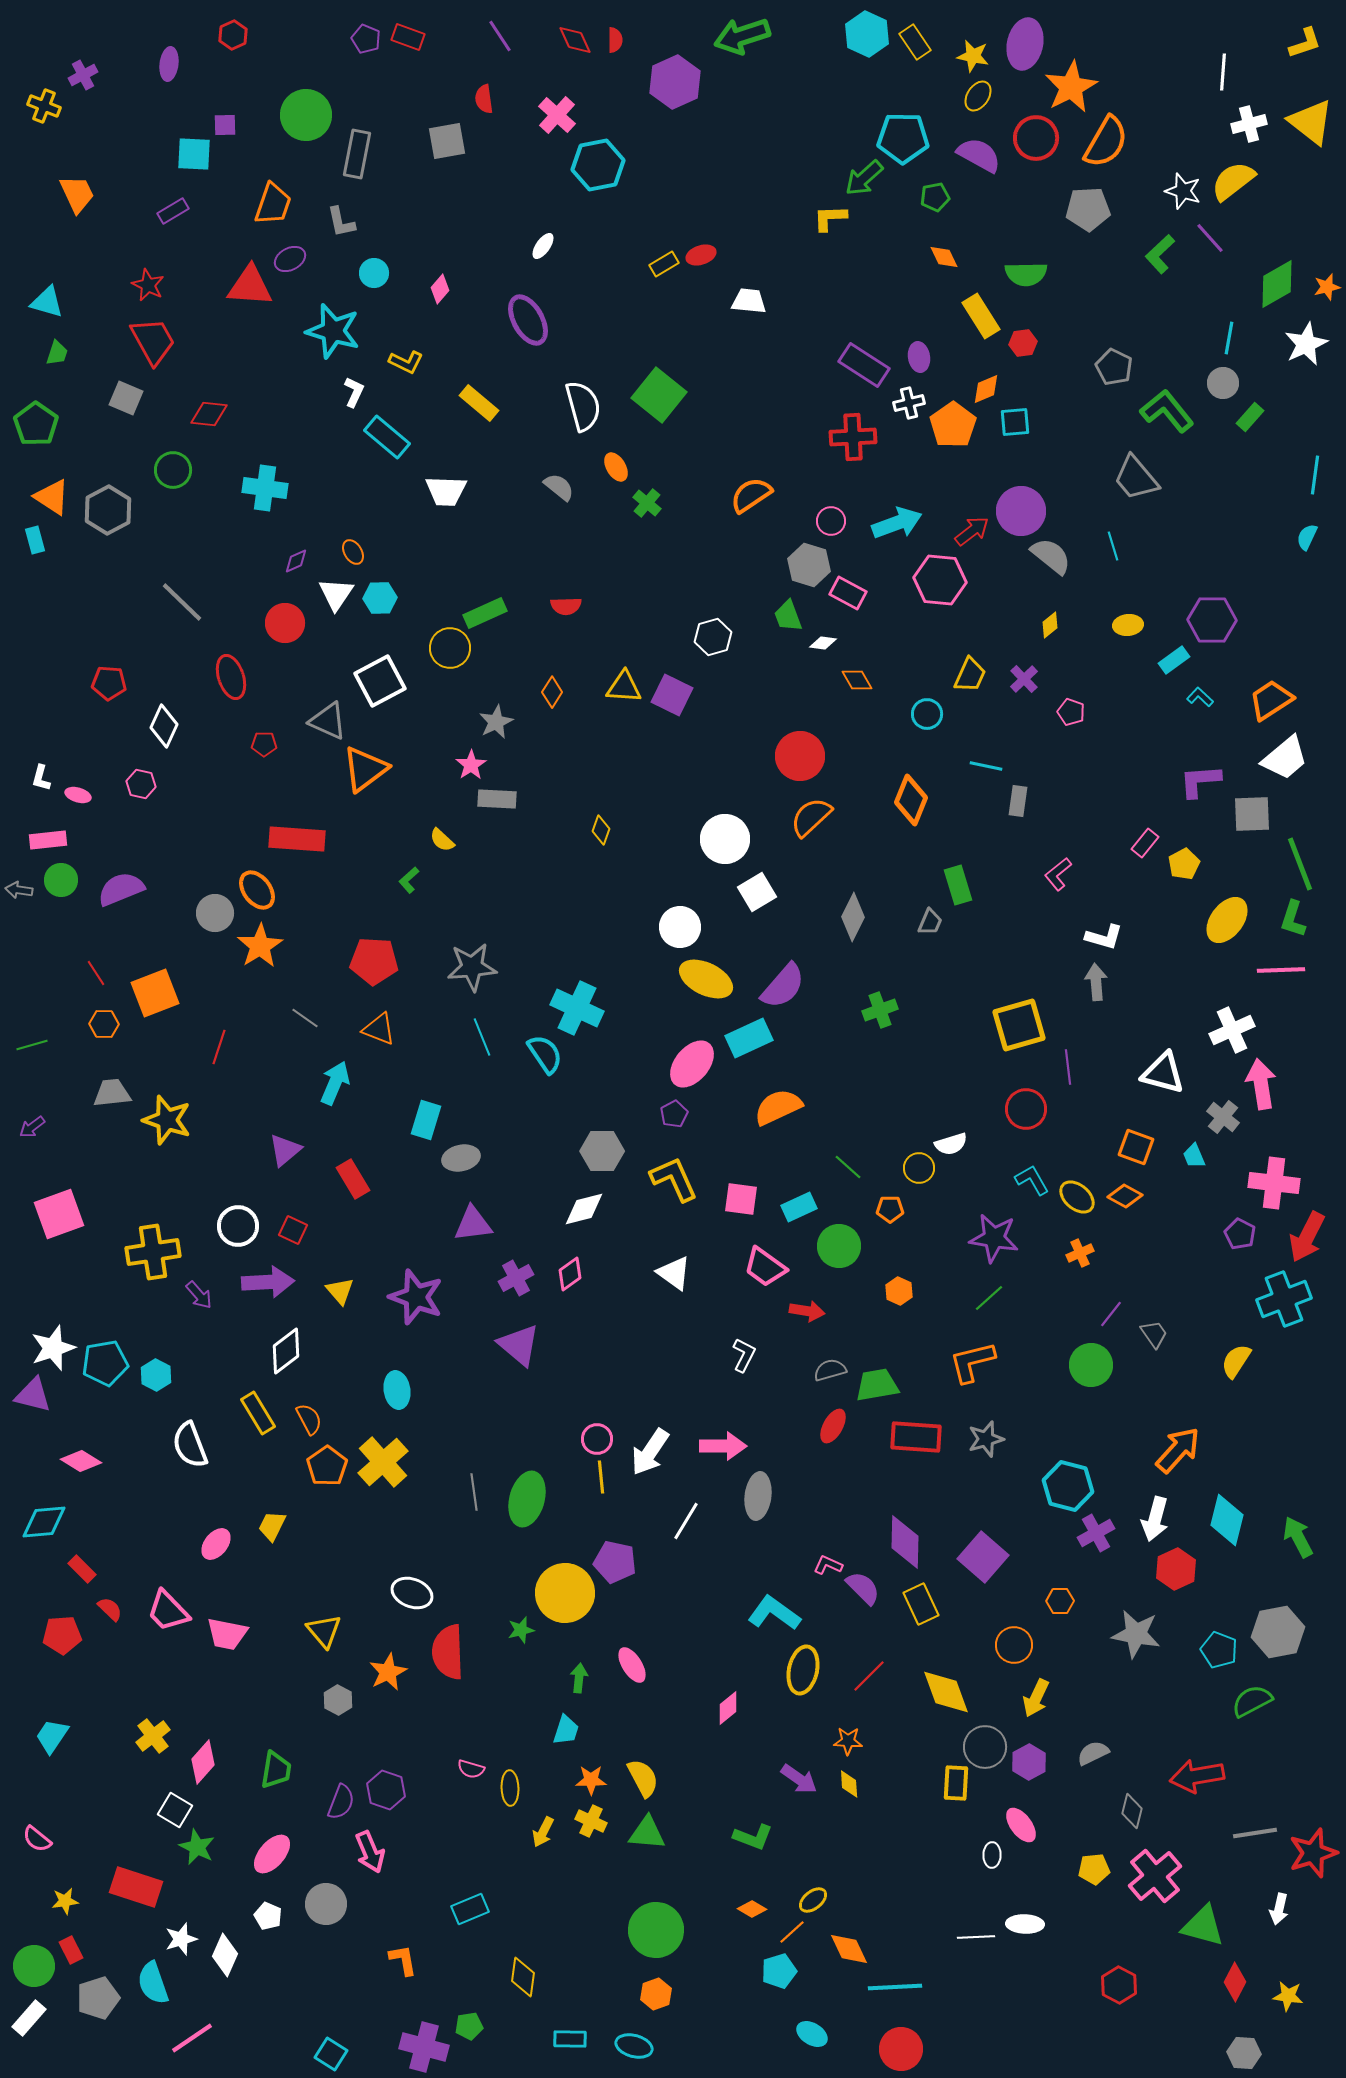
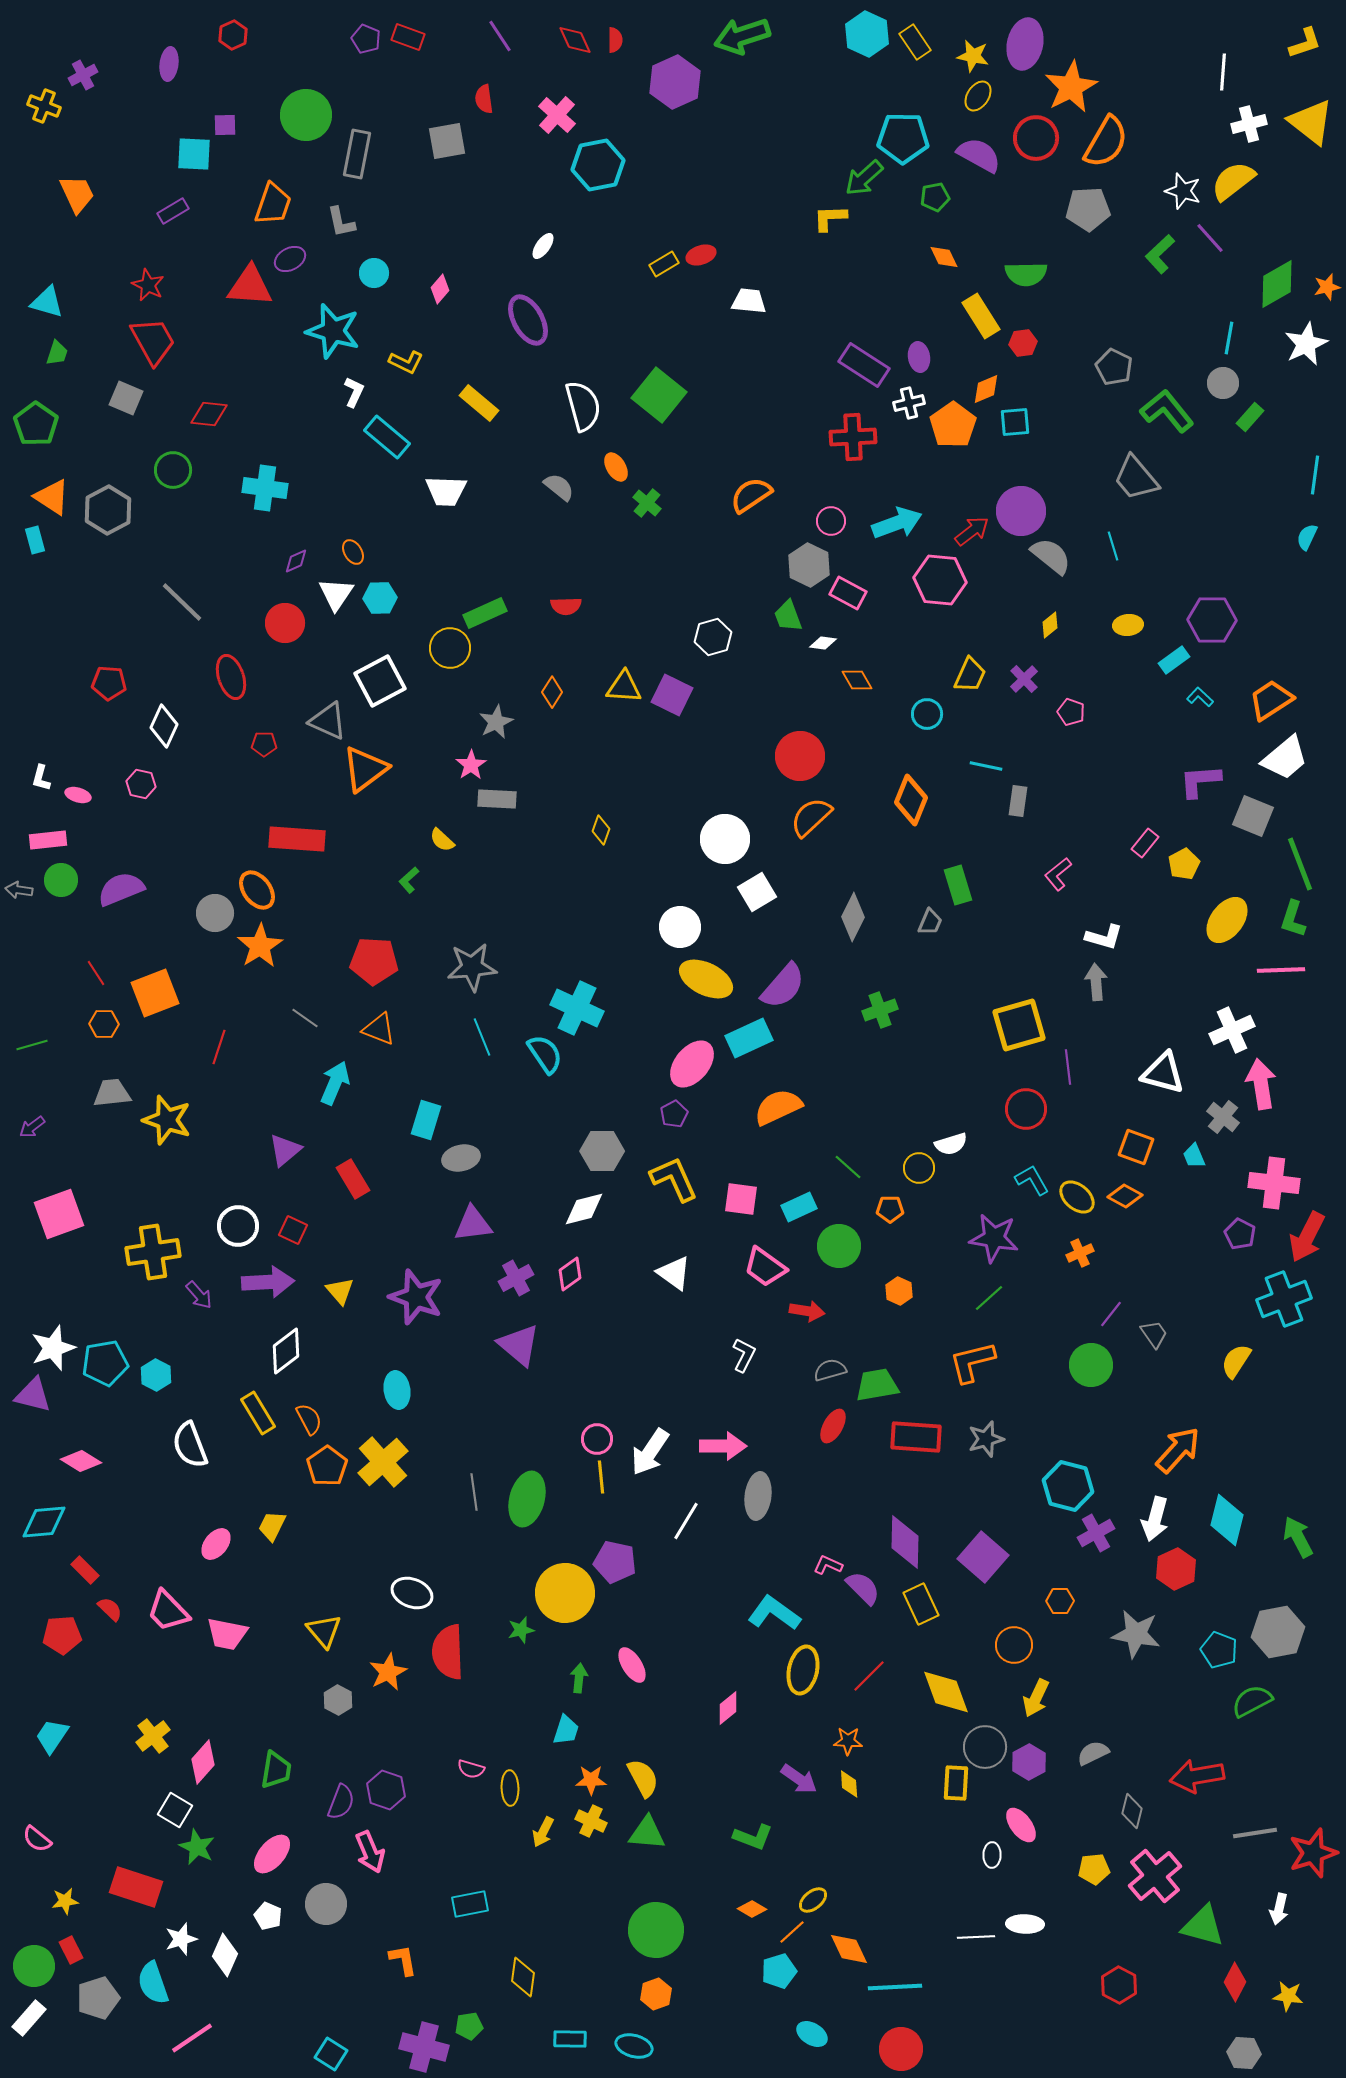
gray hexagon at (809, 565): rotated 9 degrees clockwise
gray square at (1252, 814): moved 1 px right, 2 px down; rotated 24 degrees clockwise
red rectangle at (82, 1569): moved 3 px right, 1 px down
cyan rectangle at (470, 1909): moved 5 px up; rotated 12 degrees clockwise
